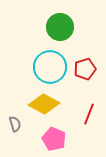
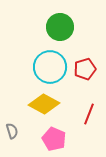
gray semicircle: moved 3 px left, 7 px down
